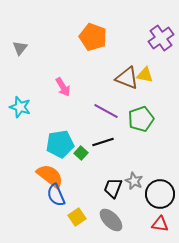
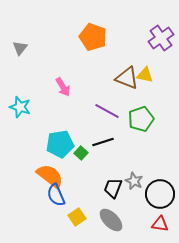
purple line: moved 1 px right
